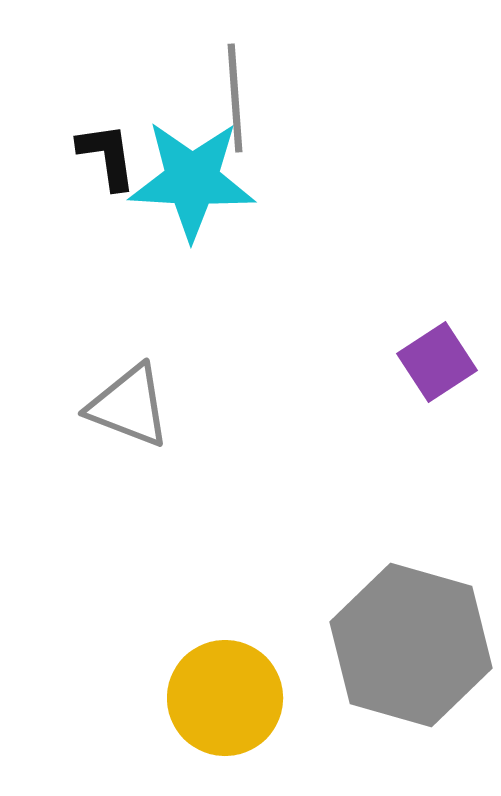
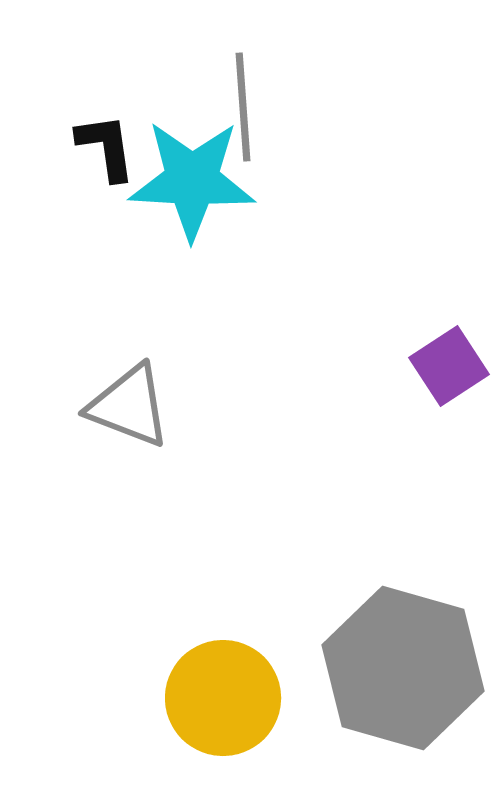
gray line: moved 8 px right, 9 px down
black L-shape: moved 1 px left, 9 px up
purple square: moved 12 px right, 4 px down
gray hexagon: moved 8 px left, 23 px down
yellow circle: moved 2 px left
